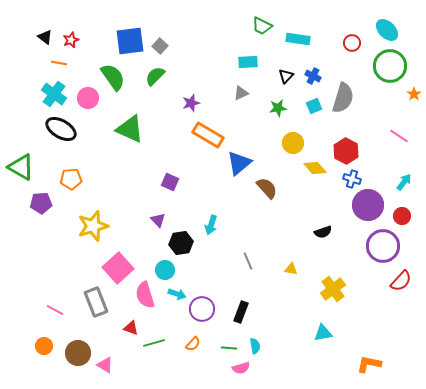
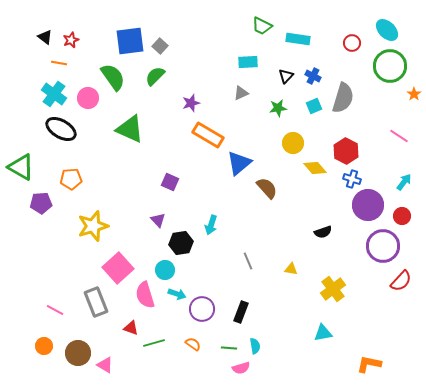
orange semicircle at (193, 344): rotated 98 degrees counterclockwise
